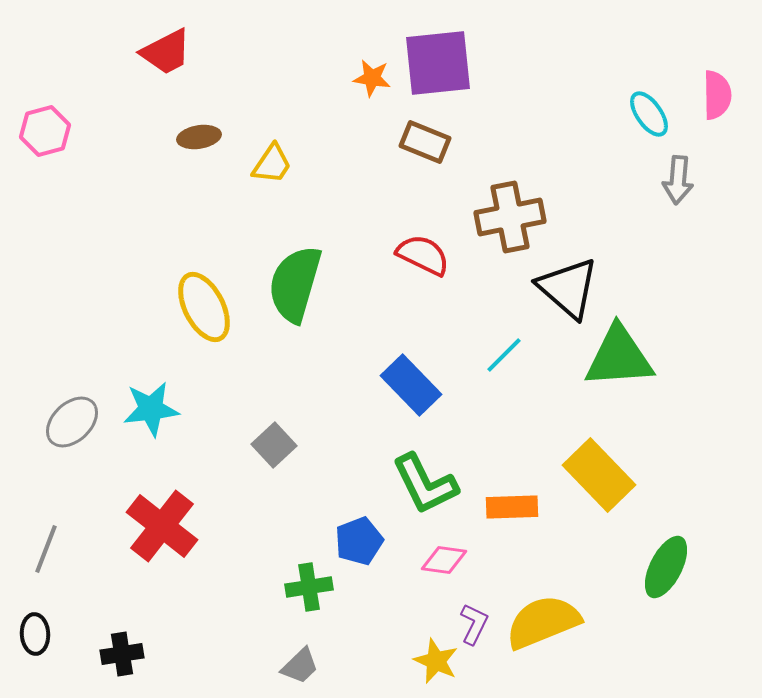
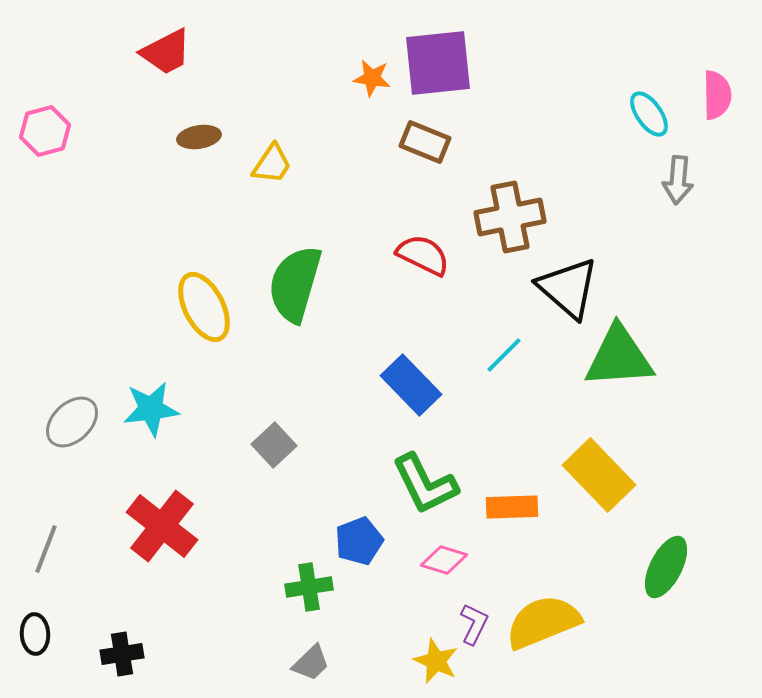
pink diamond: rotated 9 degrees clockwise
gray trapezoid: moved 11 px right, 3 px up
